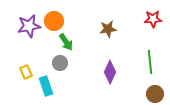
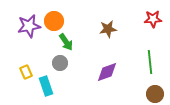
purple diamond: moved 3 px left; rotated 45 degrees clockwise
